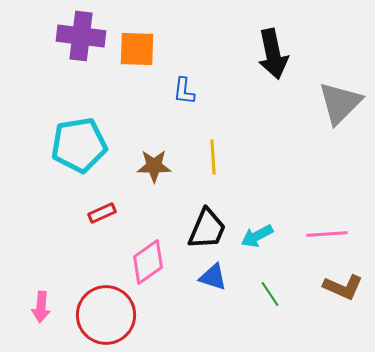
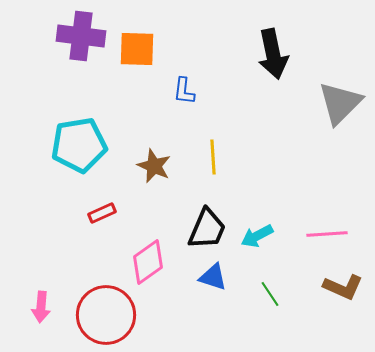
brown star: rotated 24 degrees clockwise
